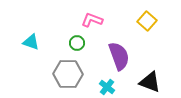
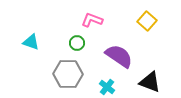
purple semicircle: rotated 36 degrees counterclockwise
